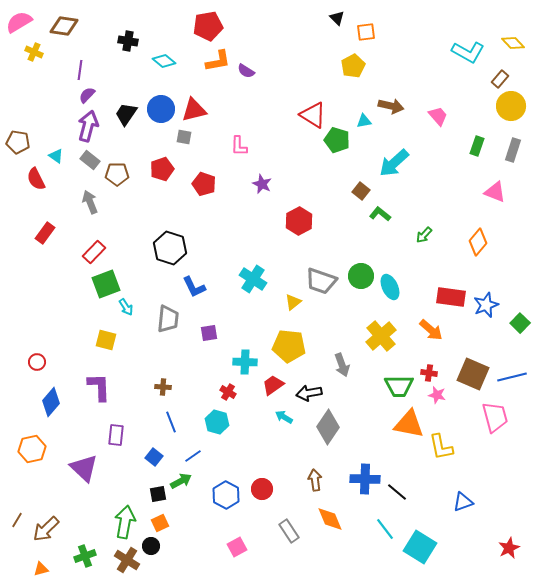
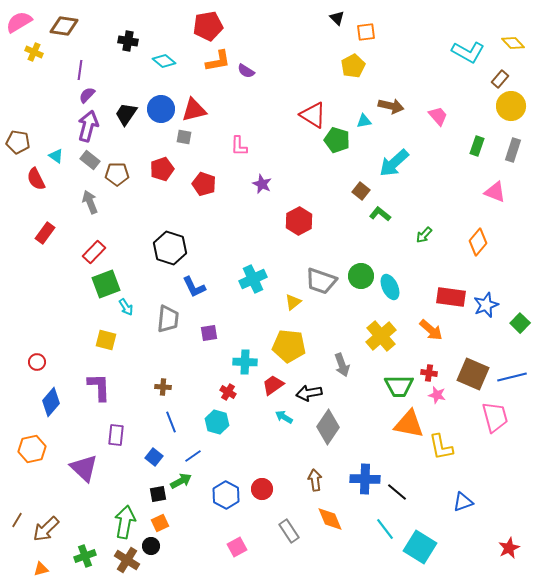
cyan cross at (253, 279): rotated 32 degrees clockwise
